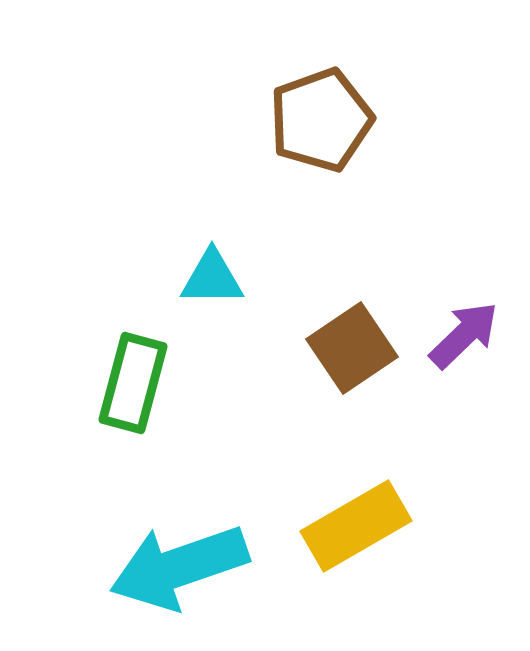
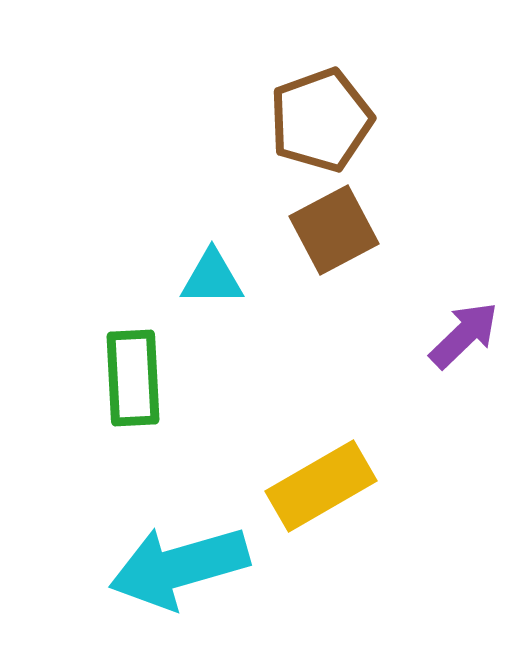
brown square: moved 18 px left, 118 px up; rotated 6 degrees clockwise
green rectangle: moved 5 px up; rotated 18 degrees counterclockwise
yellow rectangle: moved 35 px left, 40 px up
cyan arrow: rotated 3 degrees clockwise
